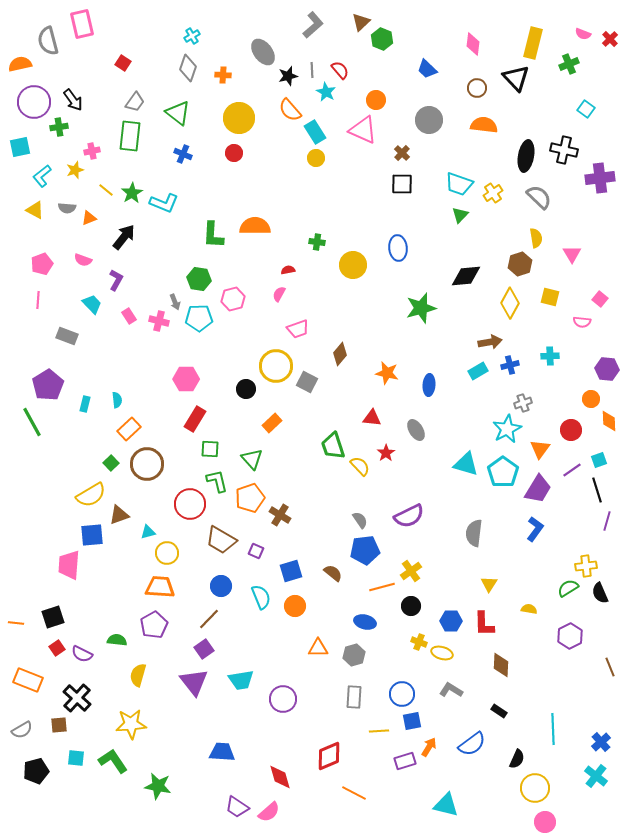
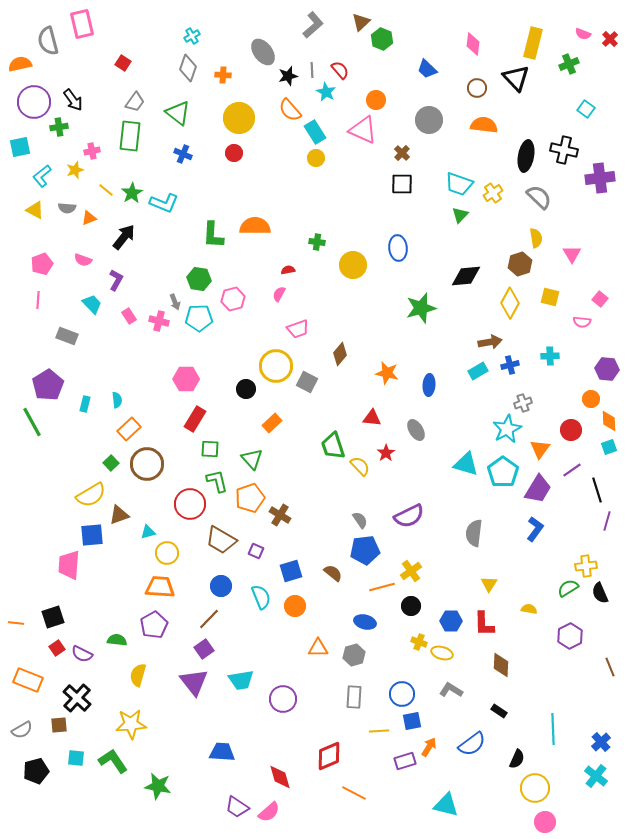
cyan square at (599, 460): moved 10 px right, 13 px up
